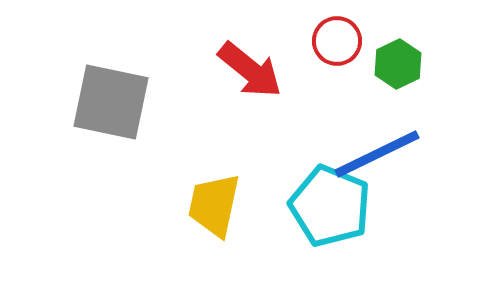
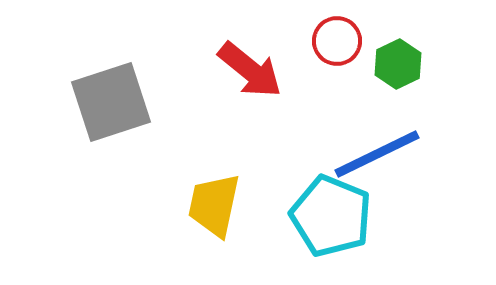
gray square: rotated 30 degrees counterclockwise
cyan pentagon: moved 1 px right, 10 px down
